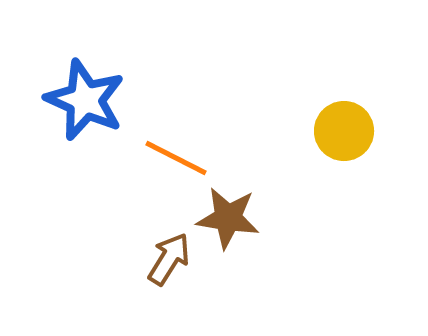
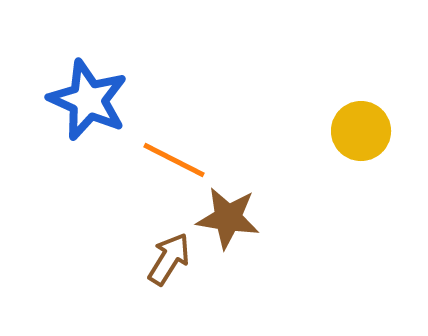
blue star: moved 3 px right
yellow circle: moved 17 px right
orange line: moved 2 px left, 2 px down
